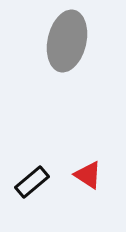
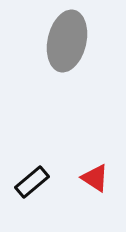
red triangle: moved 7 px right, 3 px down
